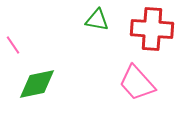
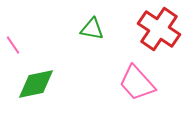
green triangle: moved 5 px left, 9 px down
red cross: moved 7 px right; rotated 30 degrees clockwise
green diamond: moved 1 px left
